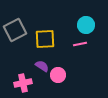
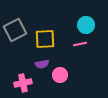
purple semicircle: moved 2 px up; rotated 136 degrees clockwise
pink circle: moved 2 px right
